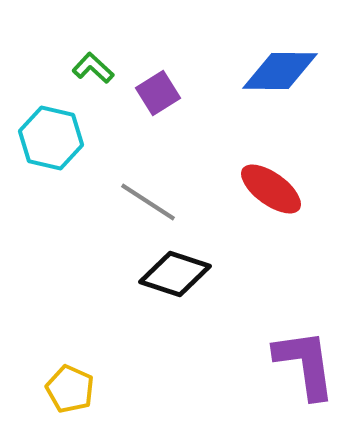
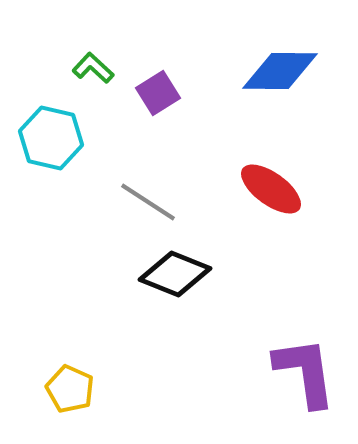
black diamond: rotated 4 degrees clockwise
purple L-shape: moved 8 px down
